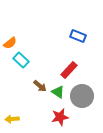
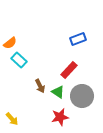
blue rectangle: moved 3 px down; rotated 42 degrees counterclockwise
cyan rectangle: moved 2 px left
brown arrow: rotated 24 degrees clockwise
yellow arrow: rotated 128 degrees counterclockwise
